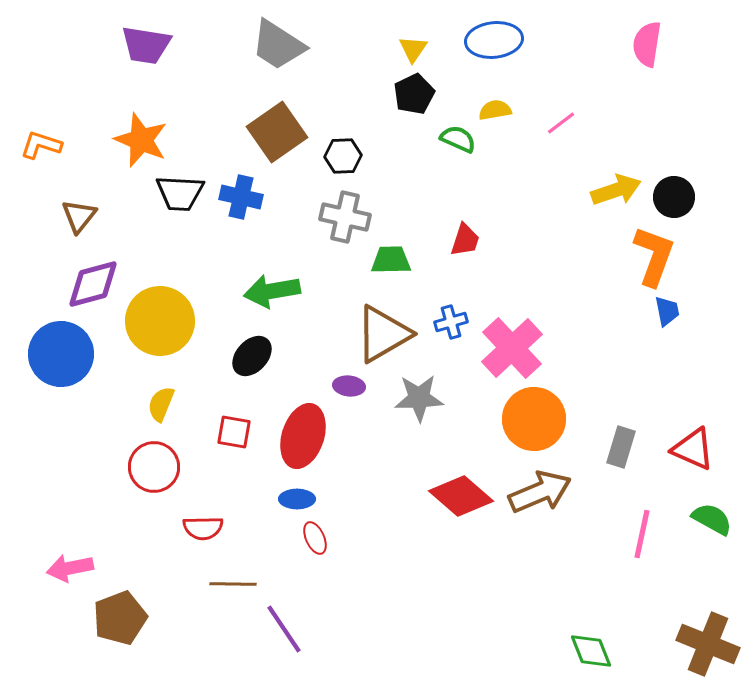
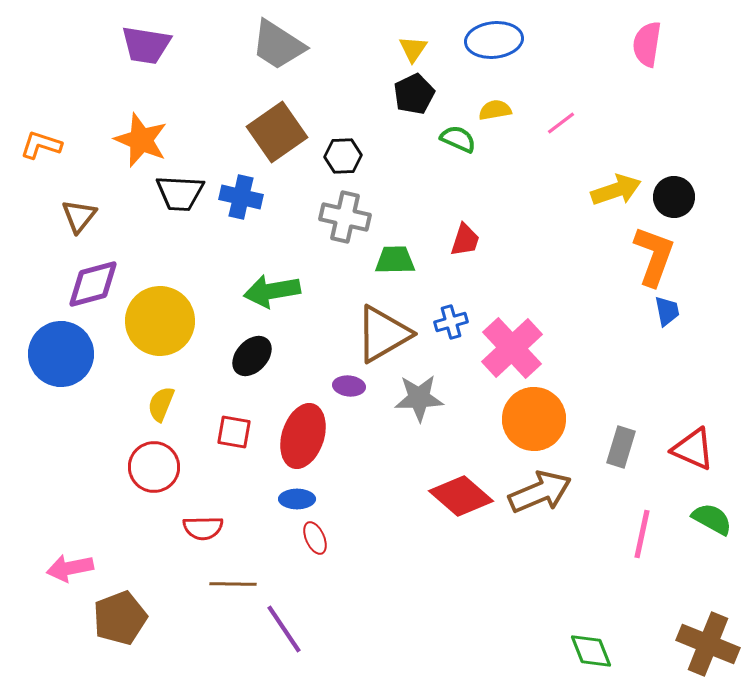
green trapezoid at (391, 260): moved 4 px right
